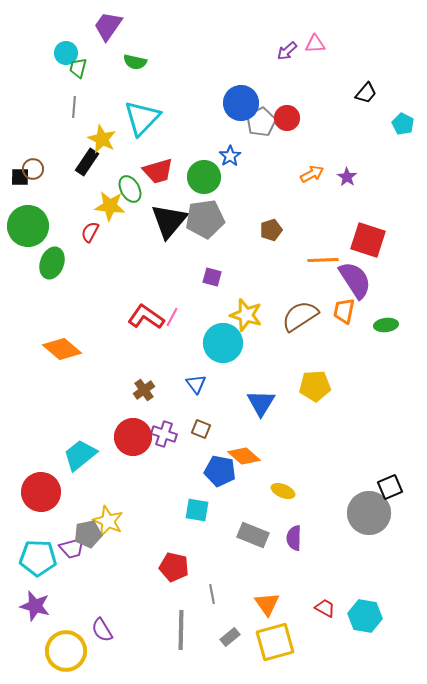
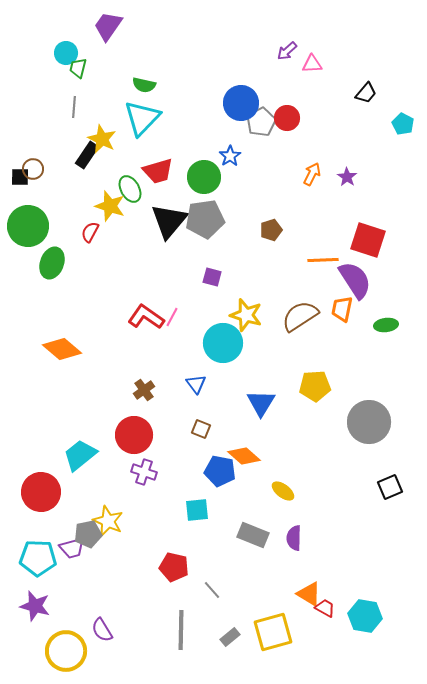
pink triangle at (315, 44): moved 3 px left, 20 px down
green semicircle at (135, 62): moved 9 px right, 23 px down
black rectangle at (87, 162): moved 7 px up
orange arrow at (312, 174): rotated 35 degrees counterclockwise
yellow star at (110, 206): rotated 12 degrees clockwise
orange trapezoid at (344, 311): moved 2 px left, 2 px up
purple cross at (164, 434): moved 20 px left, 38 px down
red circle at (133, 437): moved 1 px right, 2 px up
yellow ellipse at (283, 491): rotated 15 degrees clockwise
cyan square at (197, 510): rotated 15 degrees counterclockwise
gray circle at (369, 513): moved 91 px up
gray line at (212, 594): moved 4 px up; rotated 30 degrees counterclockwise
orange triangle at (267, 604): moved 42 px right, 10 px up; rotated 24 degrees counterclockwise
yellow square at (275, 642): moved 2 px left, 10 px up
